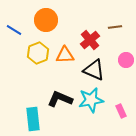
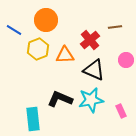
yellow hexagon: moved 4 px up
